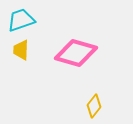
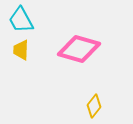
cyan trapezoid: rotated 100 degrees counterclockwise
pink diamond: moved 3 px right, 4 px up
